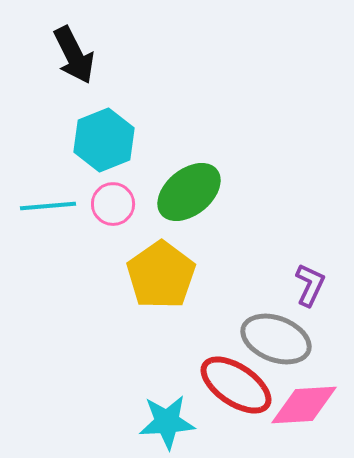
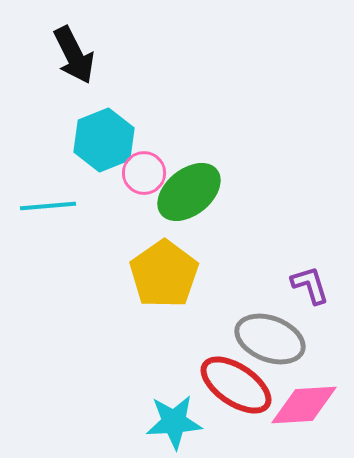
pink circle: moved 31 px right, 31 px up
yellow pentagon: moved 3 px right, 1 px up
purple L-shape: rotated 42 degrees counterclockwise
gray ellipse: moved 6 px left
cyan star: moved 7 px right
